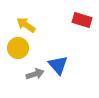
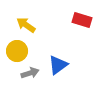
yellow circle: moved 1 px left, 3 px down
blue triangle: rotated 35 degrees clockwise
gray arrow: moved 5 px left, 1 px up
